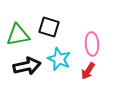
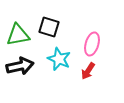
pink ellipse: rotated 20 degrees clockwise
black arrow: moved 7 px left
